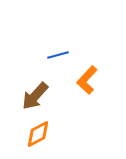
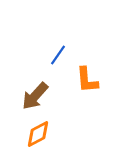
blue line: rotated 40 degrees counterclockwise
orange L-shape: rotated 48 degrees counterclockwise
